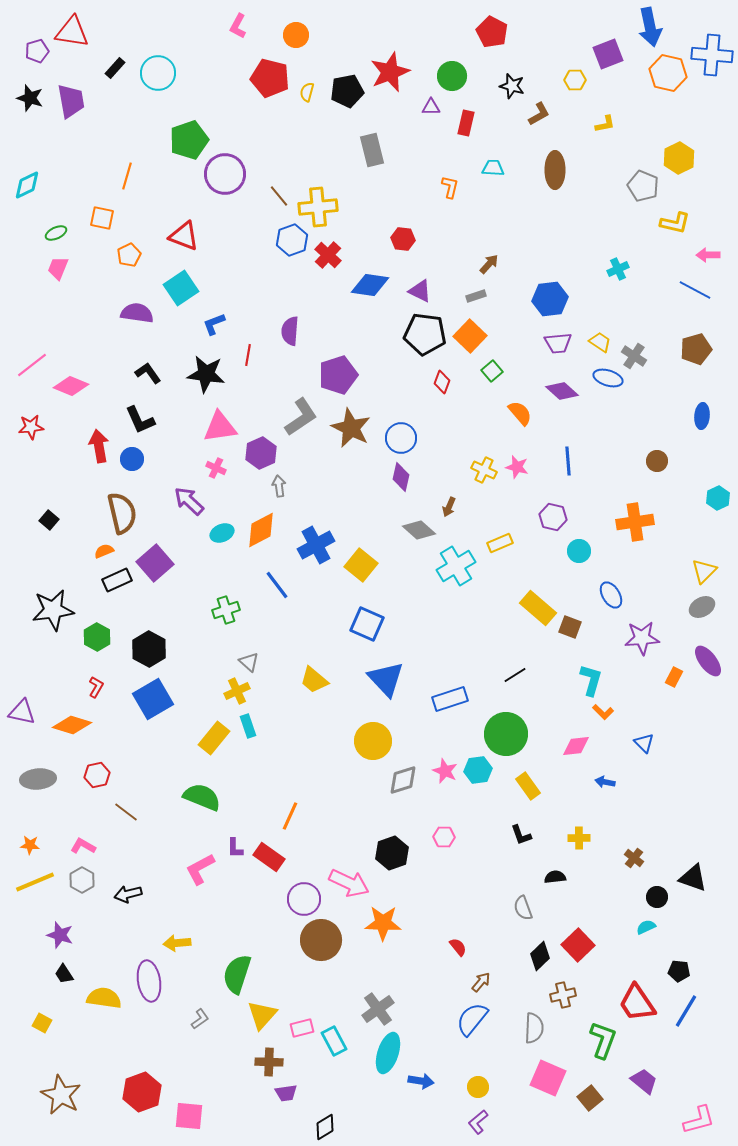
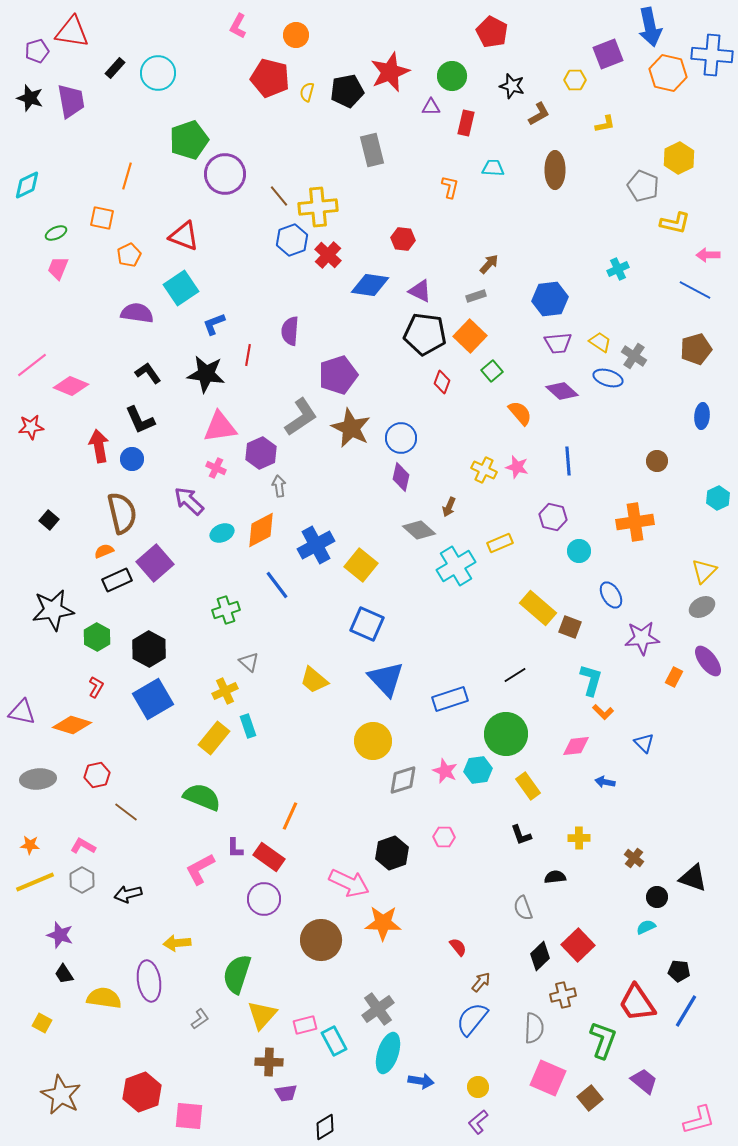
yellow cross at (237, 691): moved 12 px left
purple circle at (304, 899): moved 40 px left
pink rectangle at (302, 1028): moved 3 px right, 3 px up
